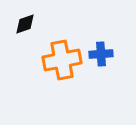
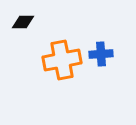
black diamond: moved 2 px left, 2 px up; rotated 20 degrees clockwise
